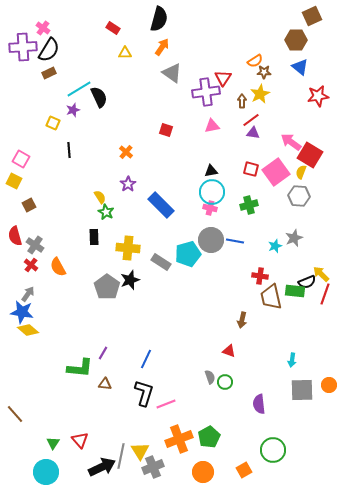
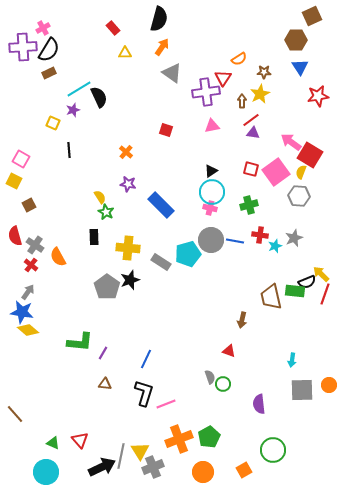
pink cross at (43, 28): rotated 24 degrees clockwise
red rectangle at (113, 28): rotated 16 degrees clockwise
orange semicircle at (255, 61): moved 16 px left, 2 px up
blue triangle at (300, 67): rotated 18 degrees clockwise
black triangle at (211, 171): rotated 24 degrees counterclockwise
purple star at (128, 184): rotated 28 degrees counterclockwise
orange semicircle at (58, 267): moved 10 px up
red cross at (260, 276): moved 41 px up
gray arrow at (28, 294): moved 2 px up
green L-shape at (80, 368): moved 26 px up
green circle at (225, 382): moved 2 px left, 2 px down
green triangle at (53, 443): rotated 40 degrees counterclockwise
